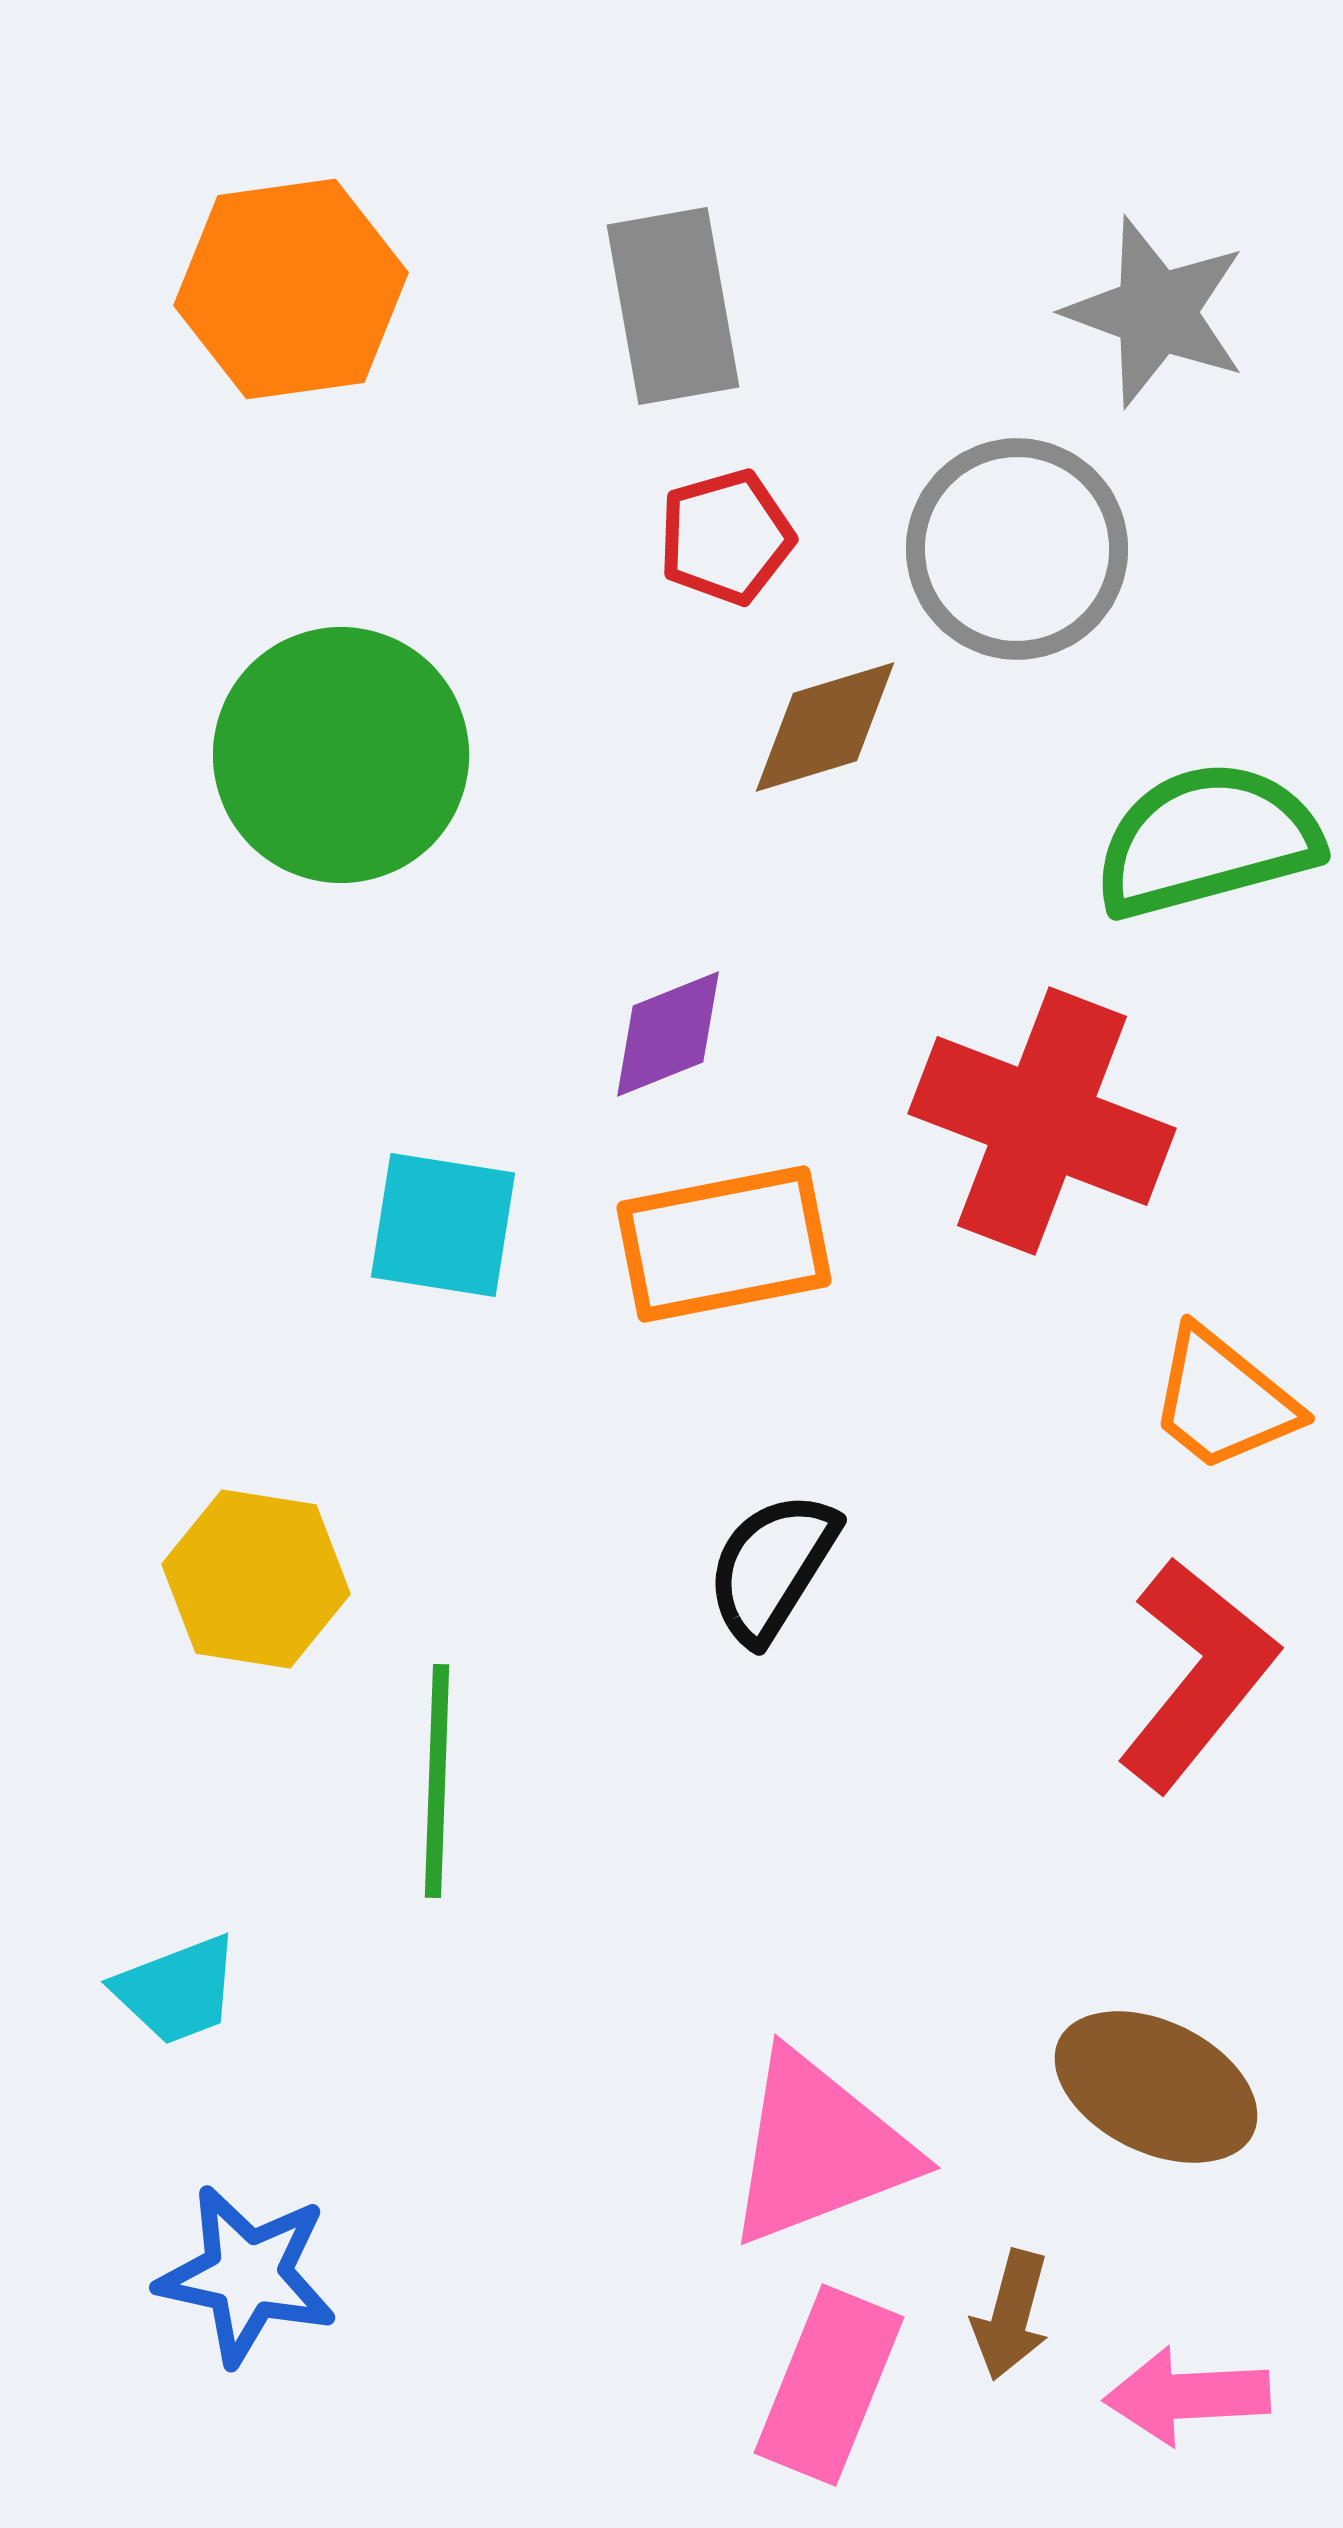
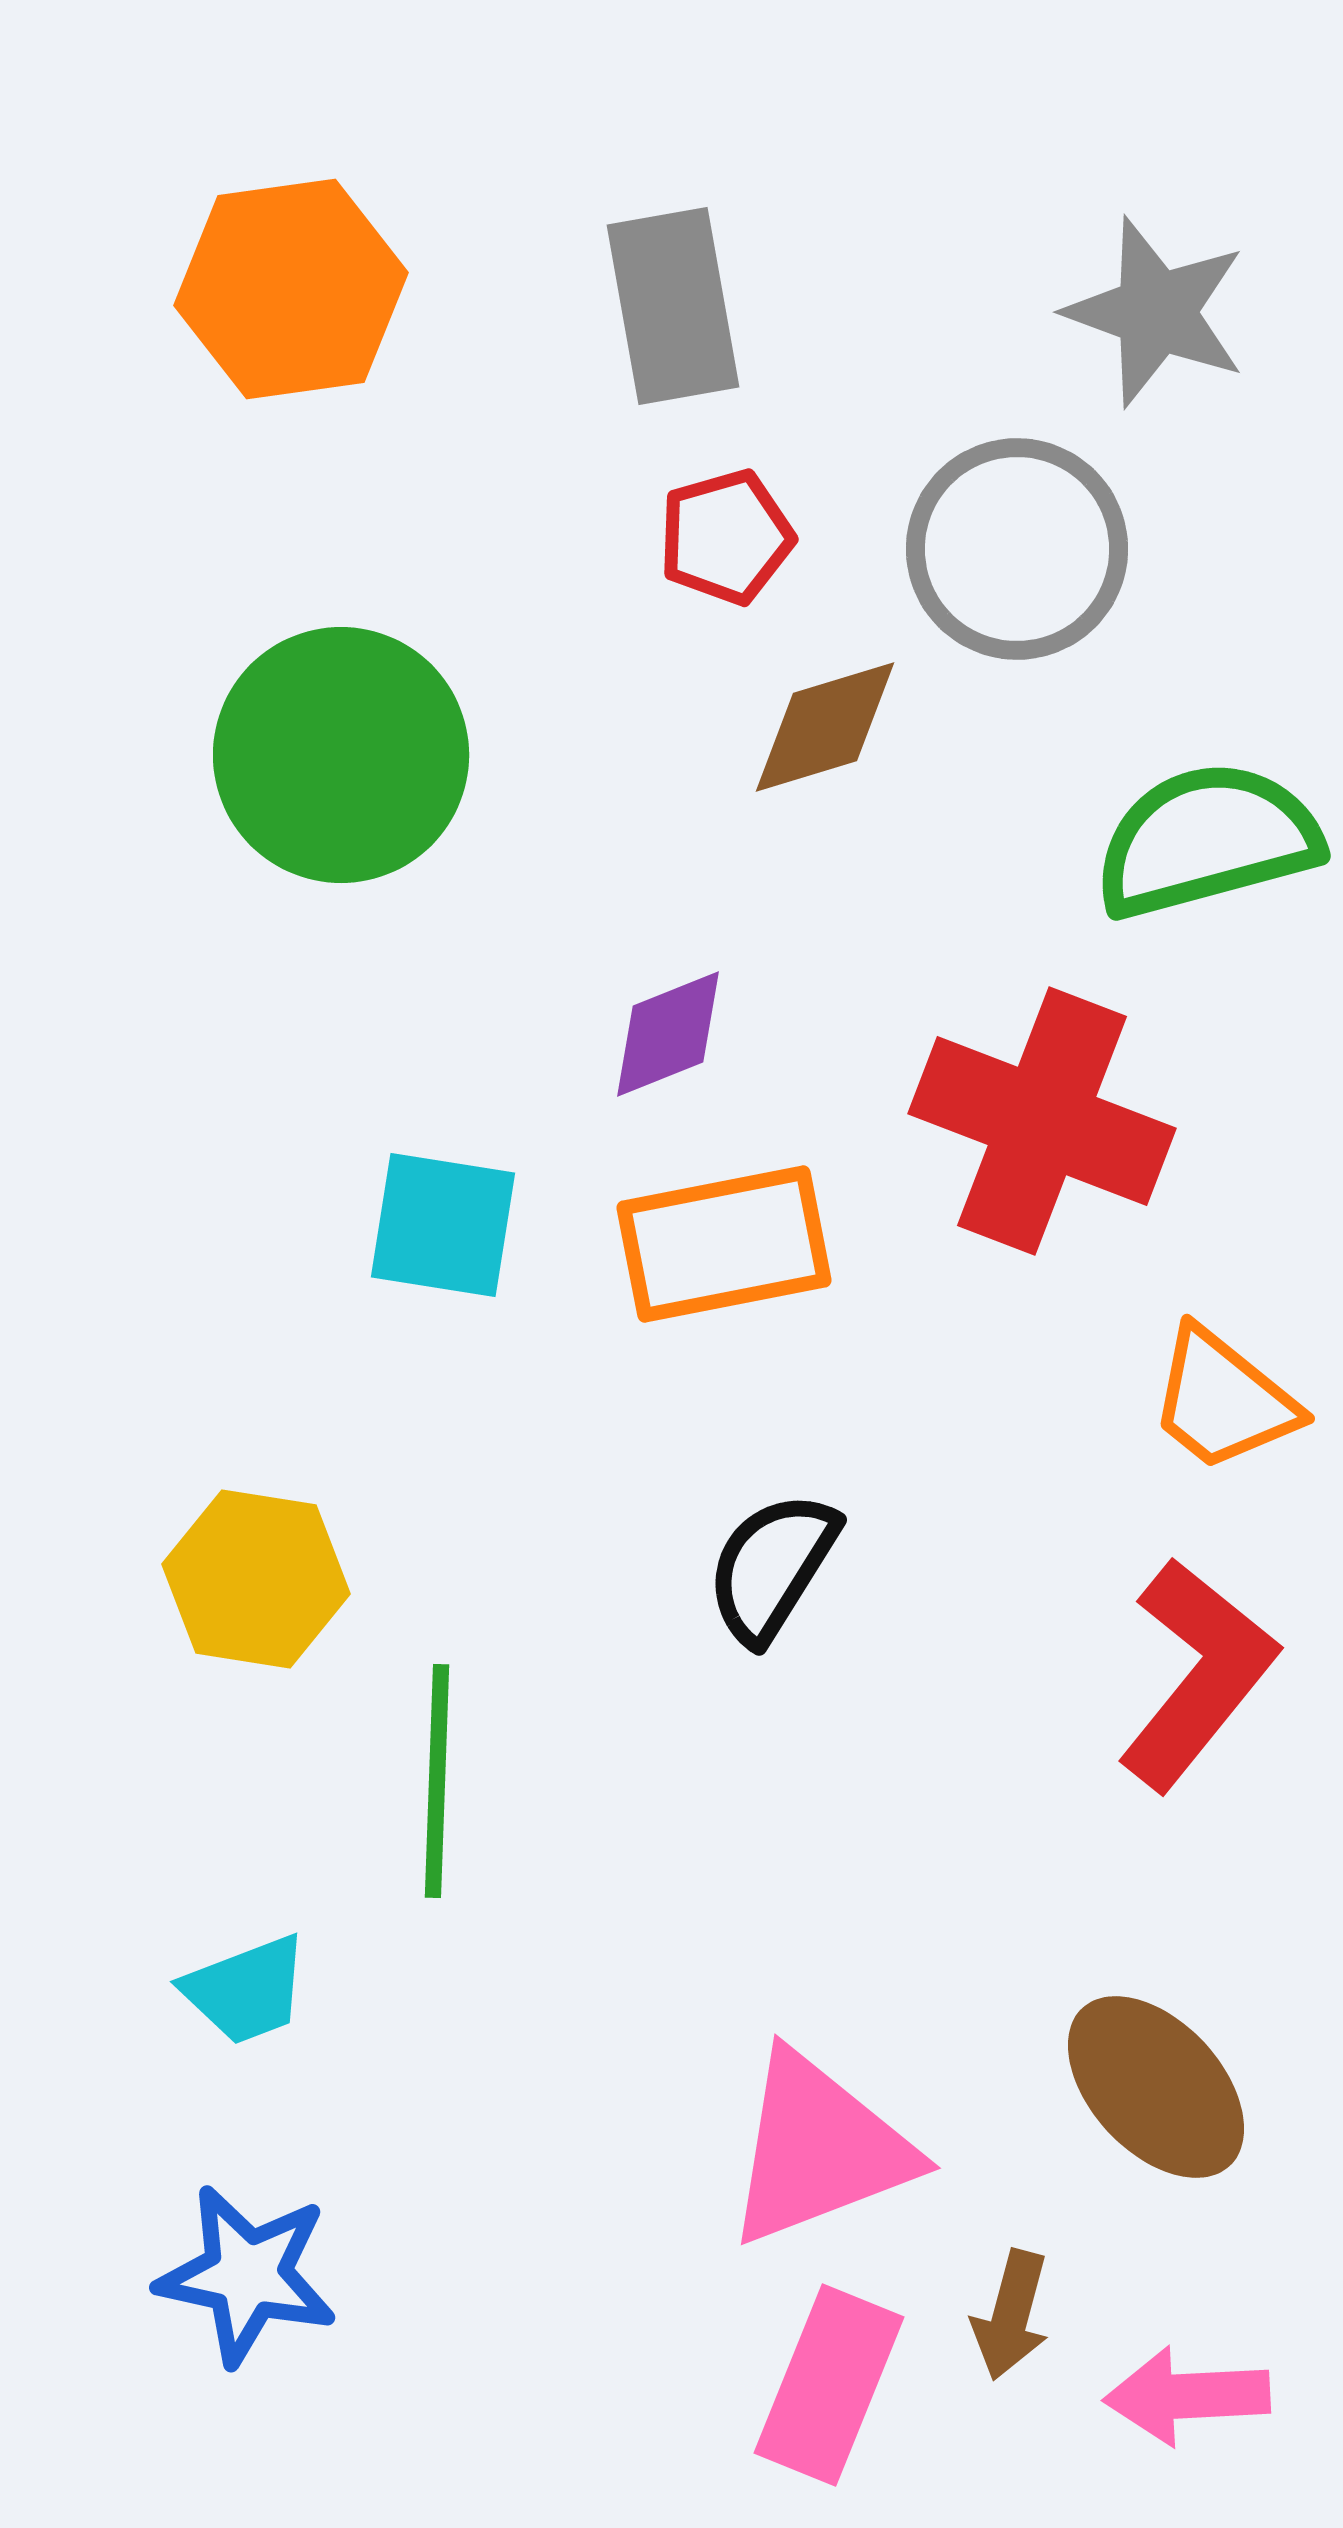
cyan trapezoid: moved 69 px right
brown ellipse: rotated 21 degrees clockwise
